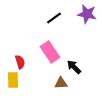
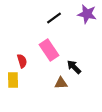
pink rectangle: moved 1 px left, 2 px up
red semicircle: moved 2 px right, 1 px up
